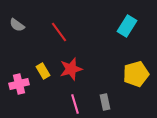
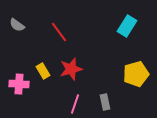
pink cross: rotated 18 degrees clockwise
pink line: rotated 36 degrees clockwise
